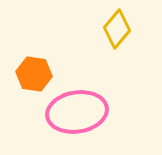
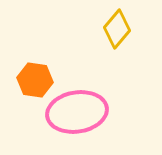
orange hexagon: moved 1 px right, 6 px down
